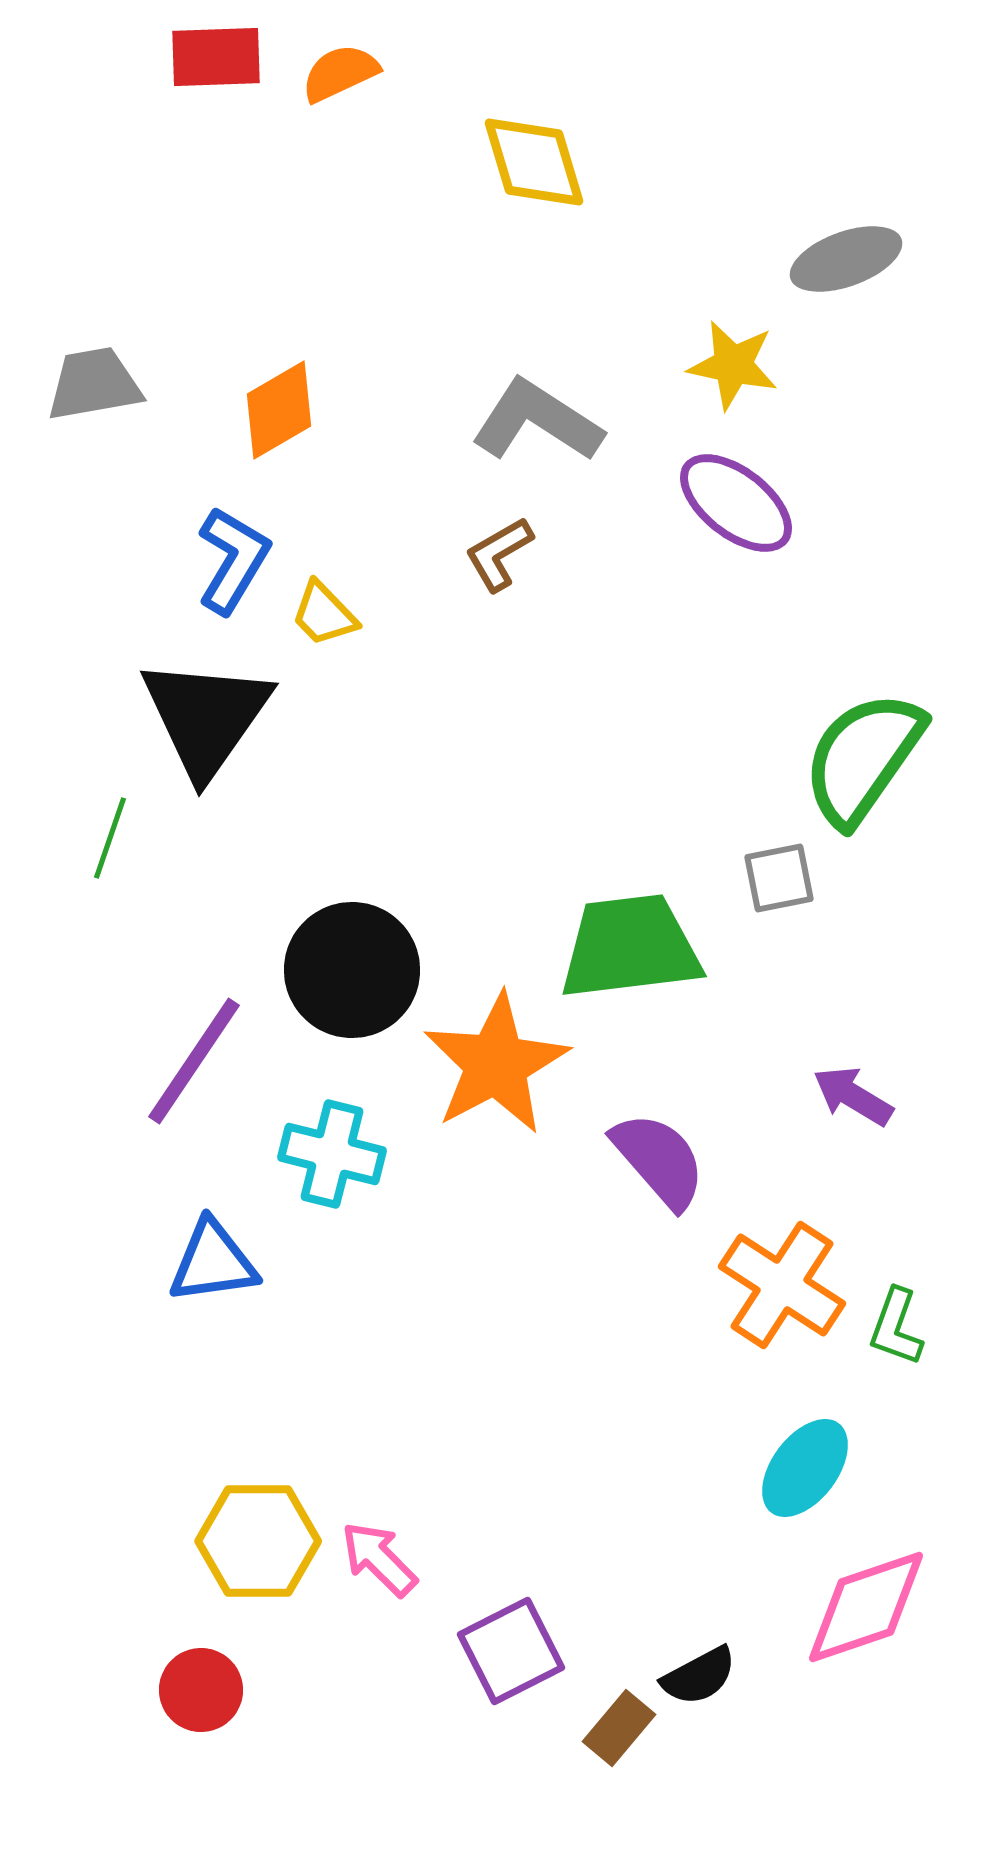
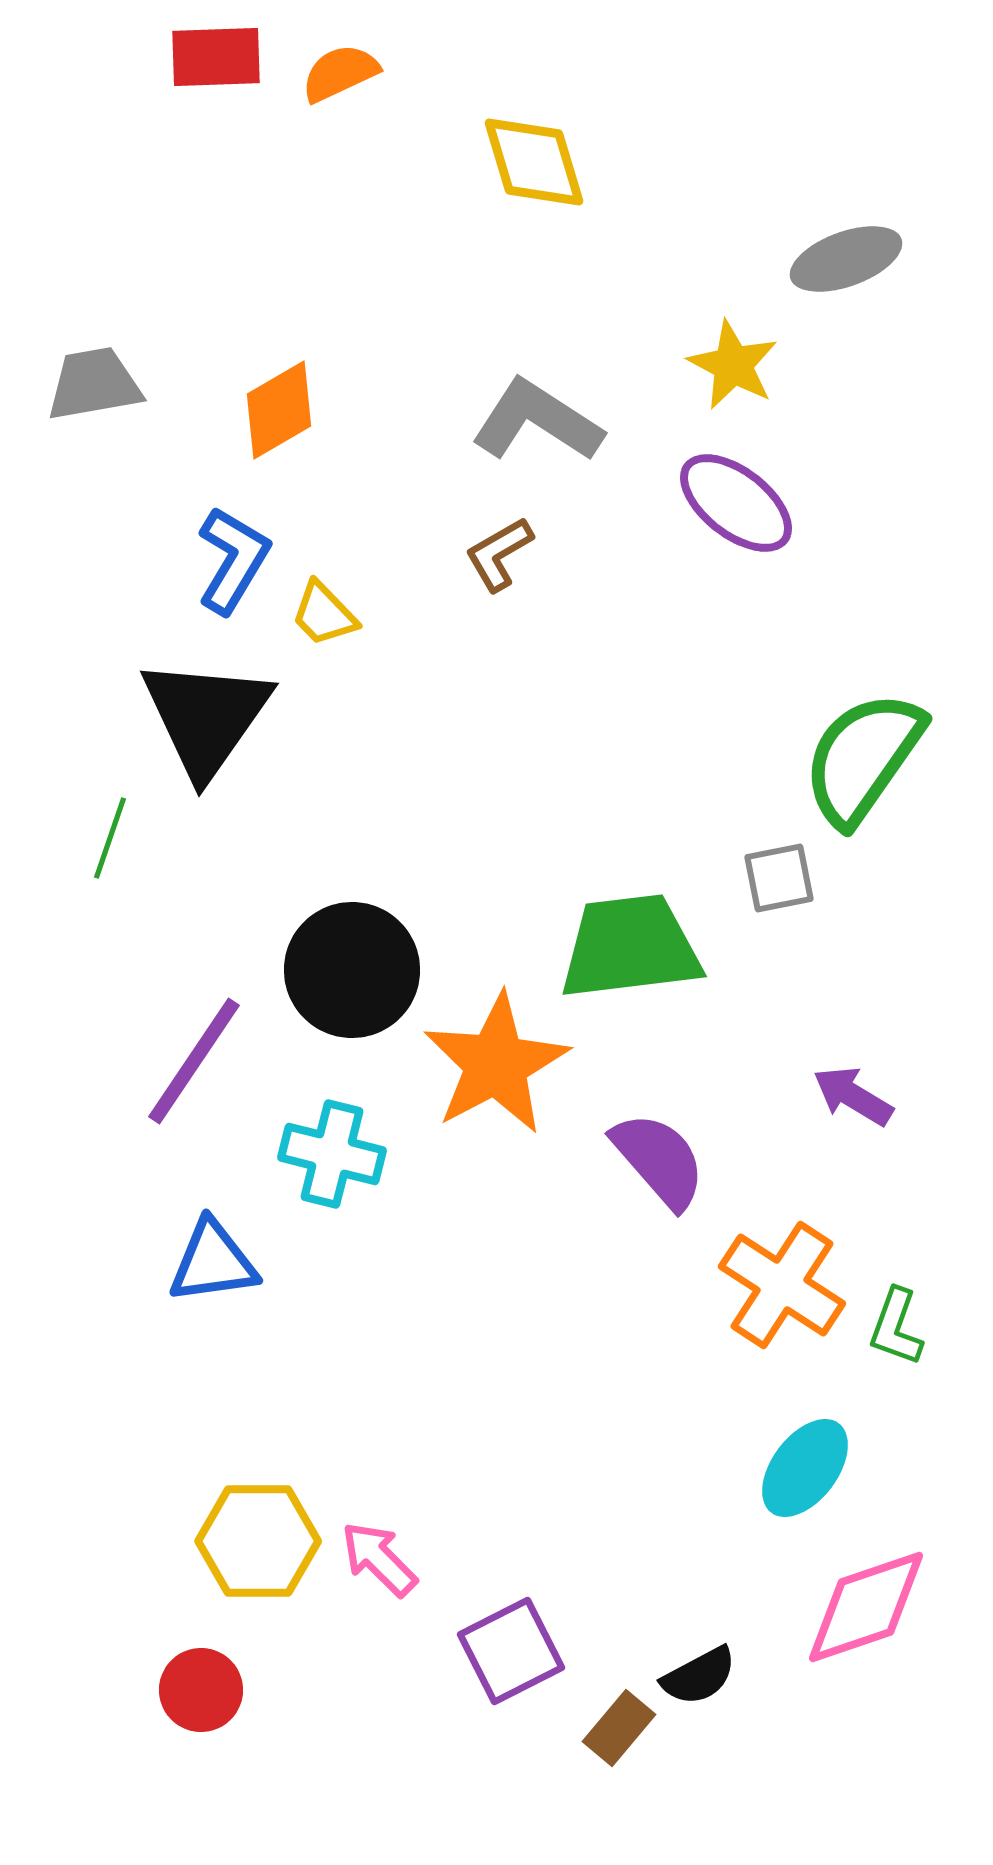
yellow star: rotated 16 degrees clockwise
